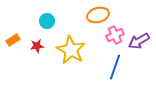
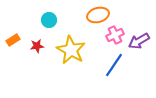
cyan circle: moved 2 px right, 1 px up
blue line: moved 1 px left, 2 px up; rotated 15 degrees clockwise
